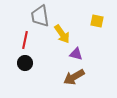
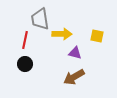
gray trapezoid: moved 3 px down
yellow square: moved 15 px down
yellow arrow: rotated 54 degrees counterclockwise
purple triangle: moved 1 px left, 1 px up
black circle: moved 1 px down
